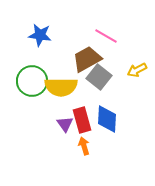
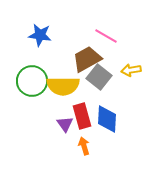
yellow arrow: moved 6 px left; rotated 18 degrees clockwise
yellow semicircle: moved 2 px right, 1 px up
red rectangle: moved 4 px up
